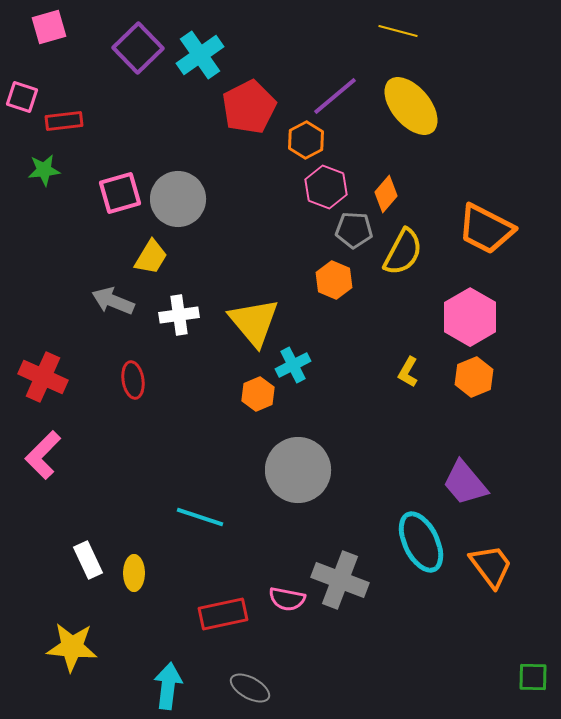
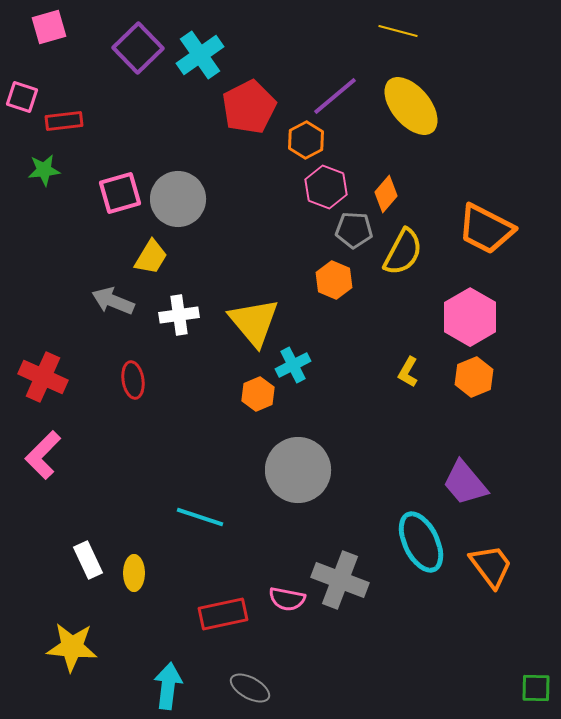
green square at (533, 677): moved 3 px right, 11 px down
